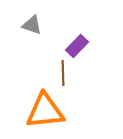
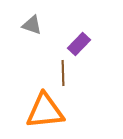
purple rectangle: moved 2 px right, 2 px up
